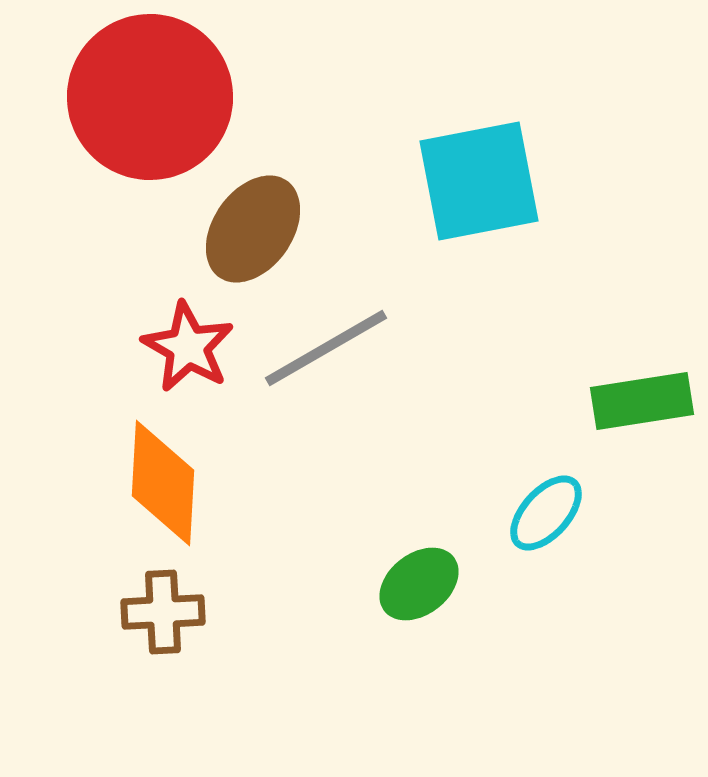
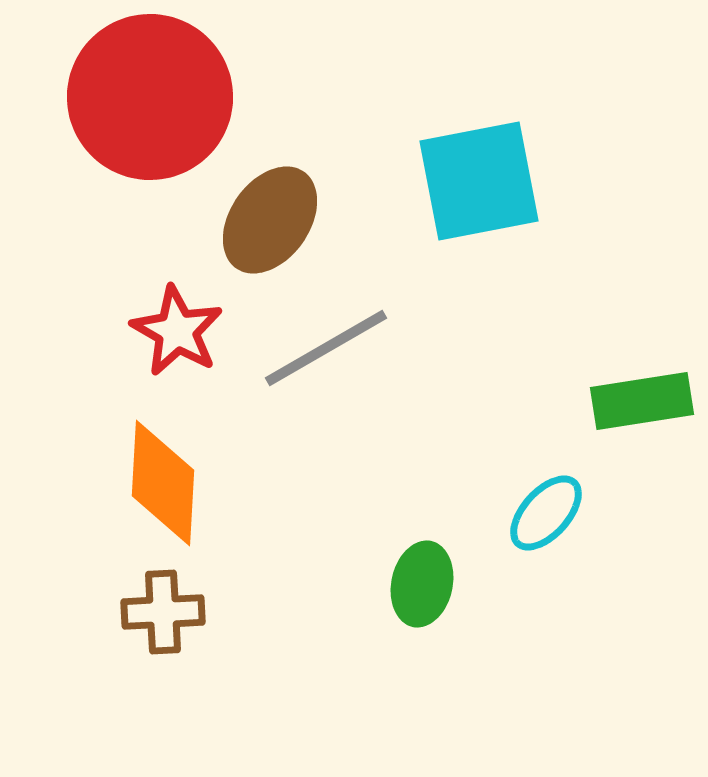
brown ellipse: moved 17 px right, 9 px up
red star: moved 11 px left, 16 px up
green ellipse: moved 3 px right; rotated 40 degrees counterclockwise
